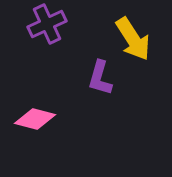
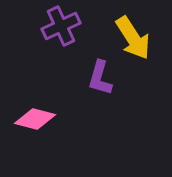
purple cross: moved 14 px right, 2 px down
yellow arrow: moved 1 px up
